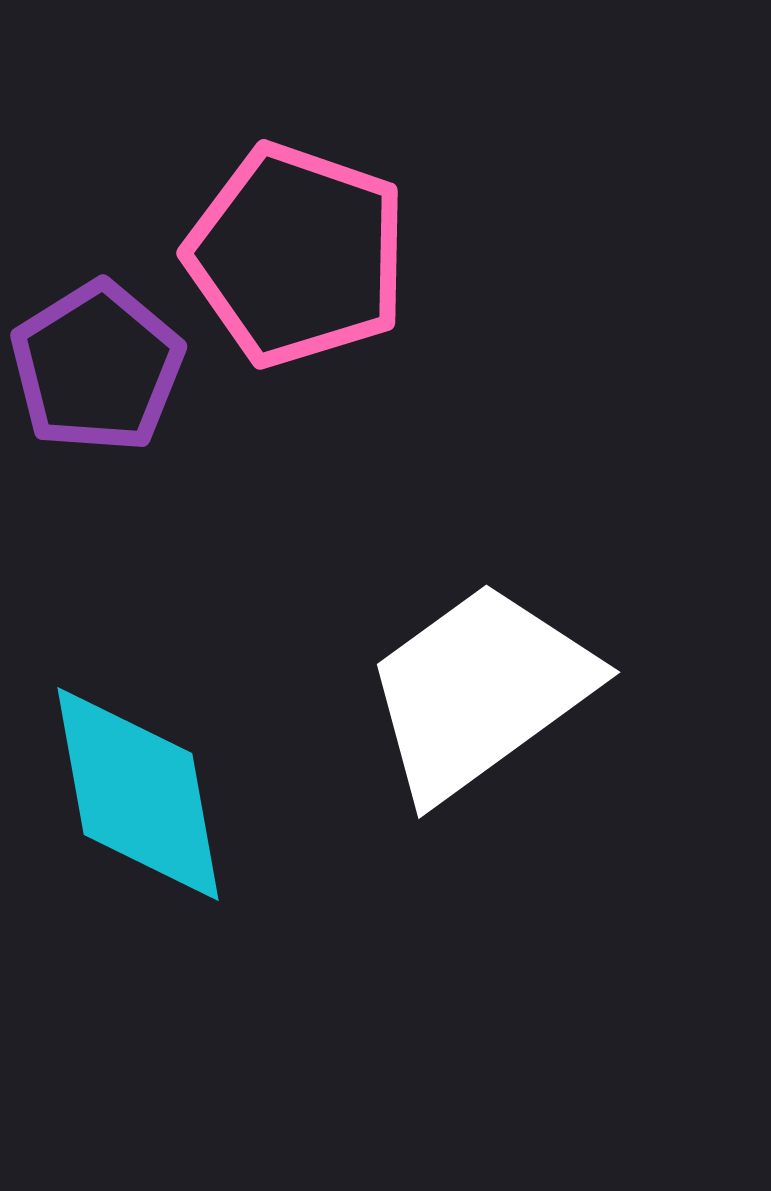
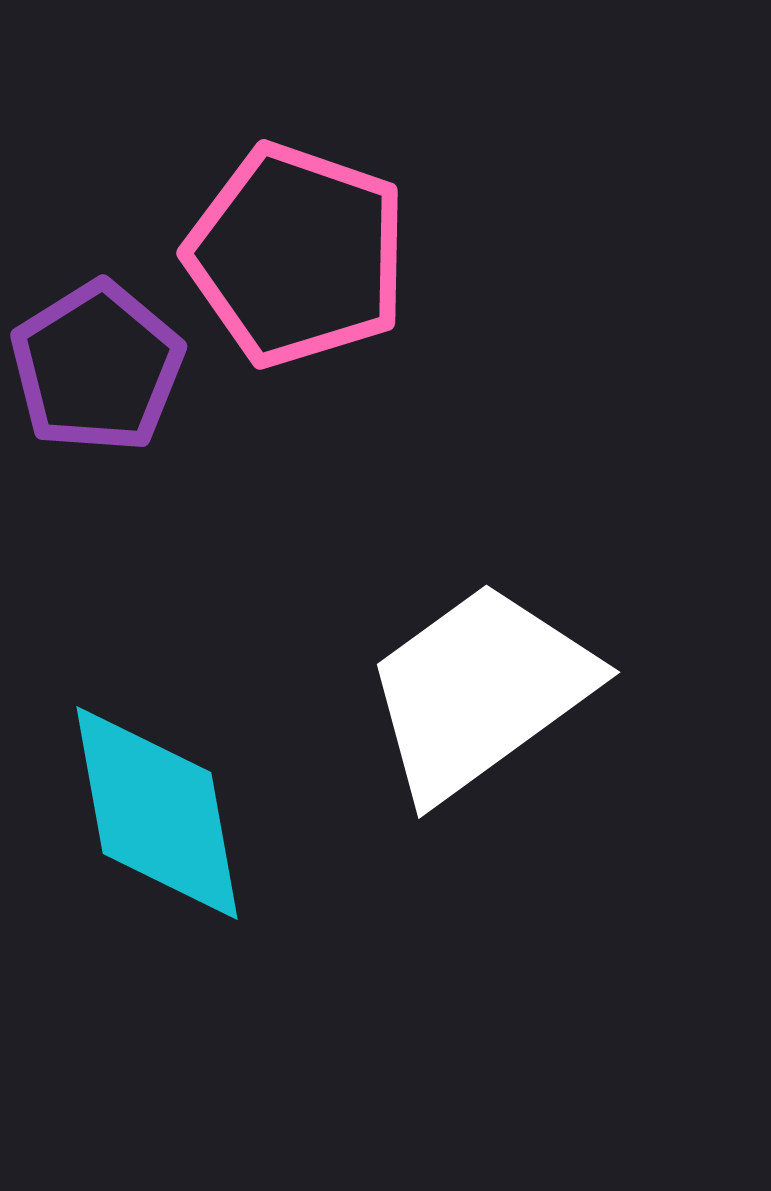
cyan diamond: moved 19 px right, 19 px down
